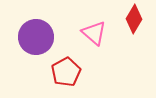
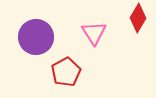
red diamond: moved 4 px right, 1 px up
pink triangle: rotated 16 degrees clockwise
